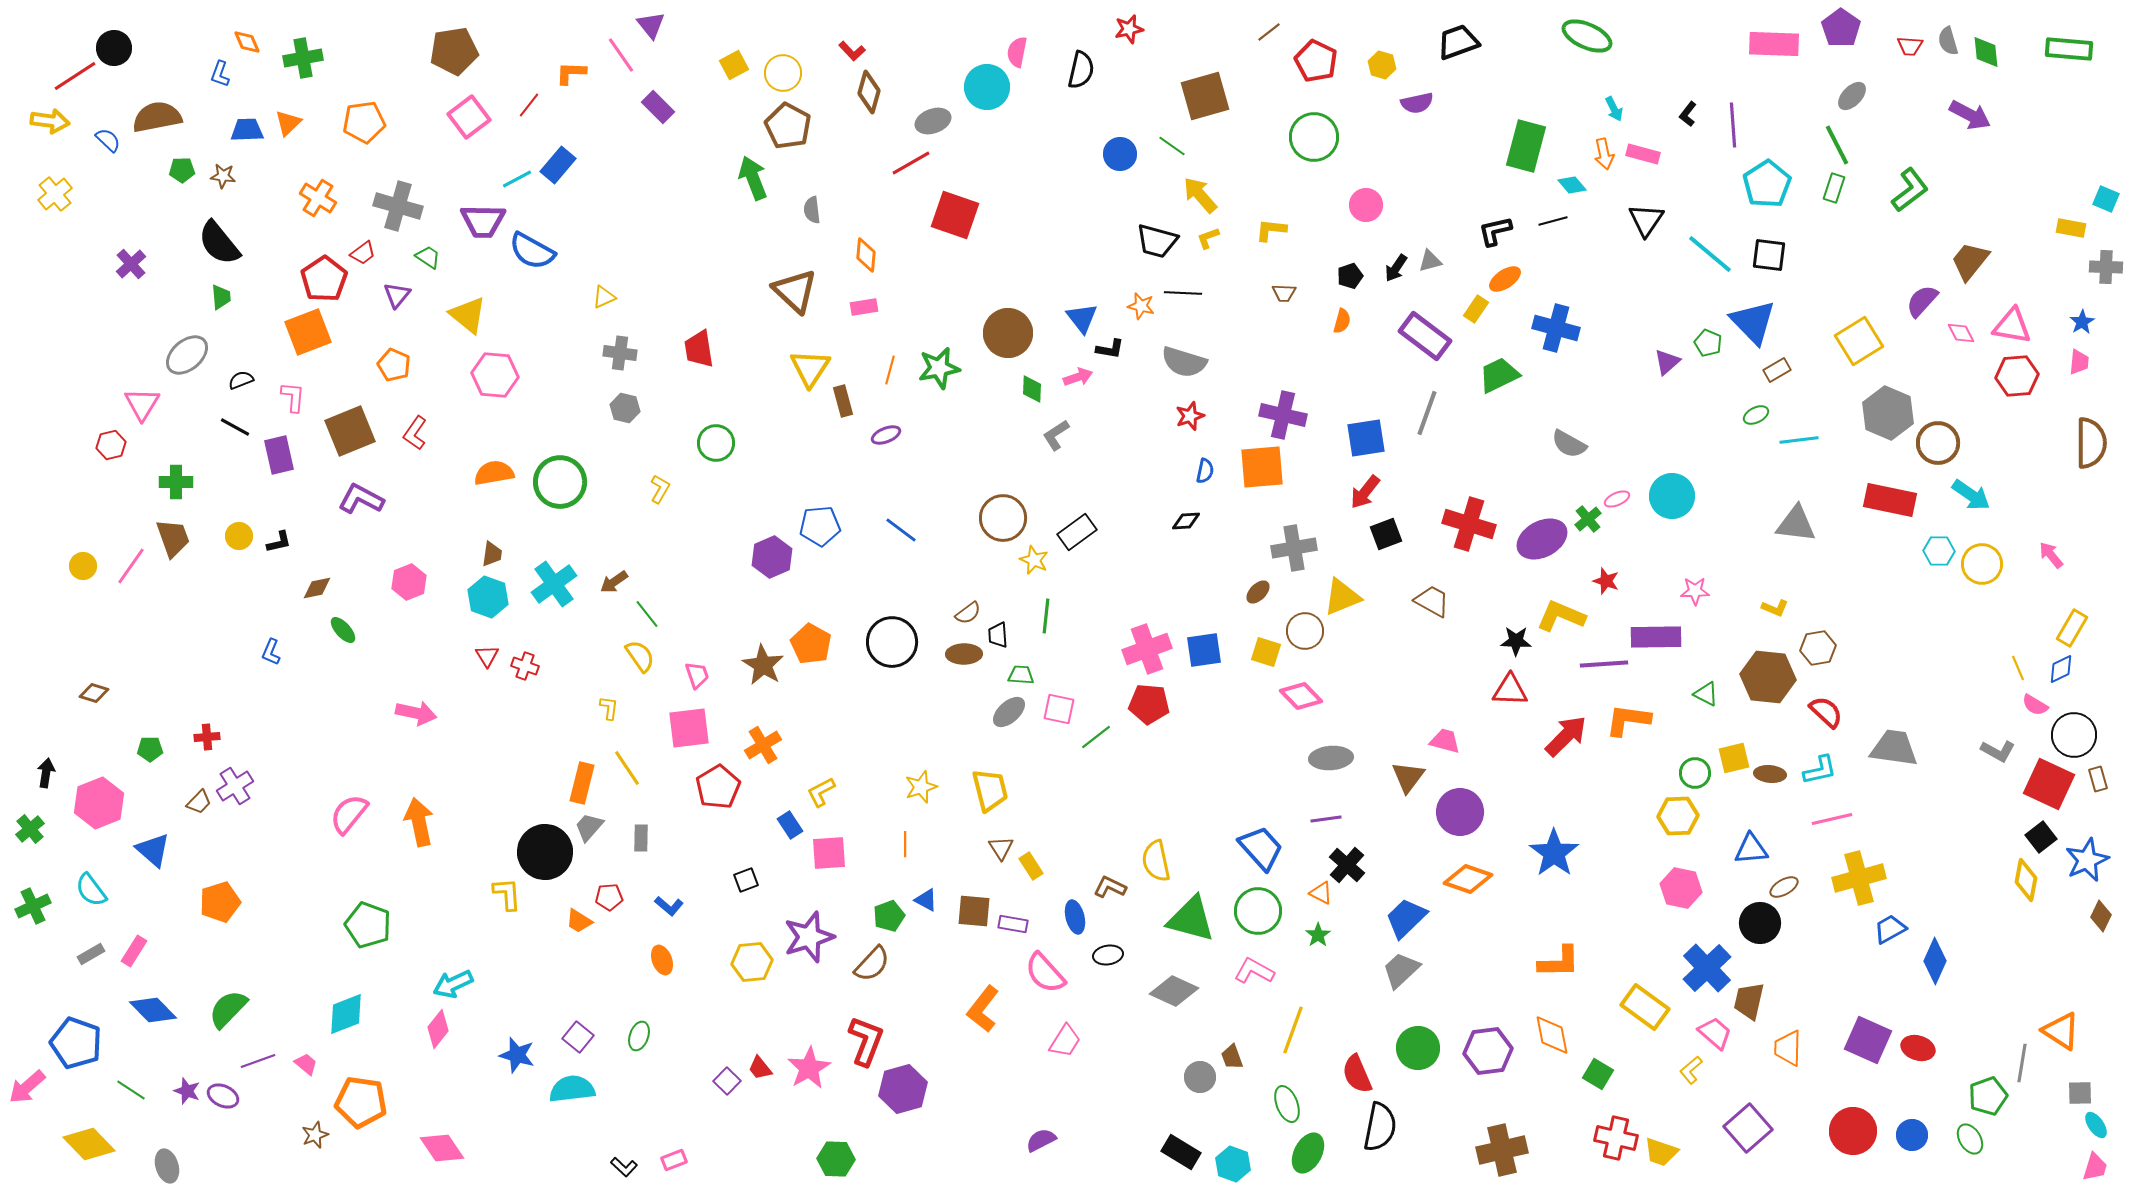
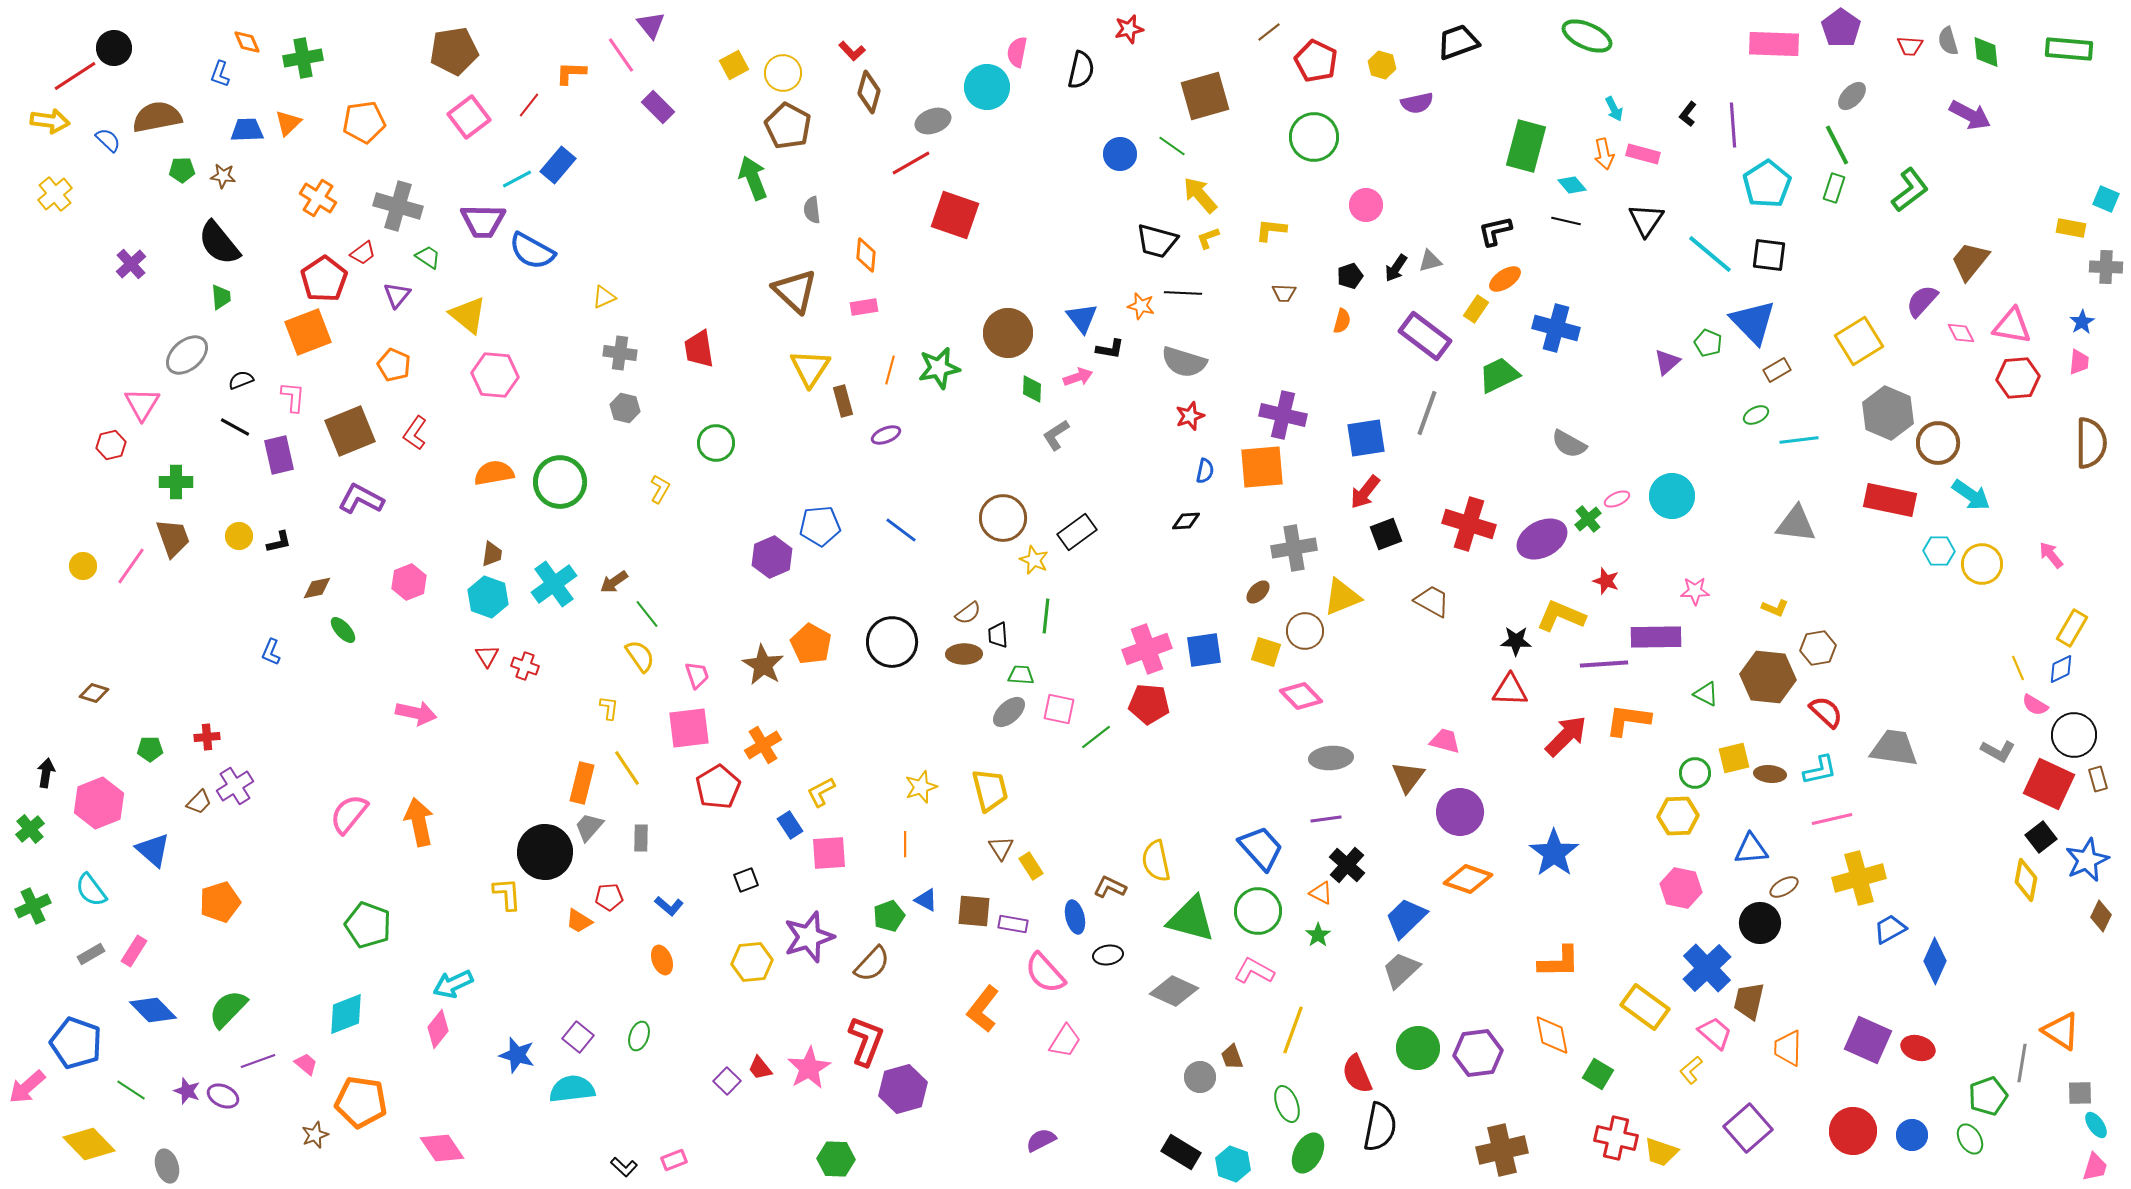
black line at (1553, 221): moved 13 px right; rotated 28 degrees clockwise
red hexagon at (2017, 376): moved 1 px right, 2 px down
purple hexagon at (1488, 1051): moved 10 px left, 2 px down
